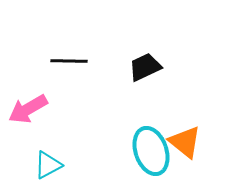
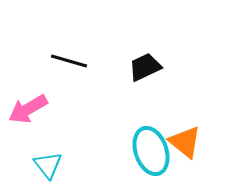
black line: rotated 15 degrees clockwise
cyan triangle: rotated 40 degrees counterclockwise
